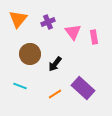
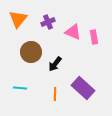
pink triangle: rotated 30 degrees counterclockwise
brown circle: moved 1 px right, 2 px up
cyan line: moved 2 px down; rotated 16 degrees counterclockwise
orange line: rotated 56 degrees counterclockwise
